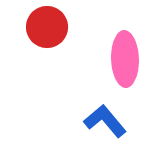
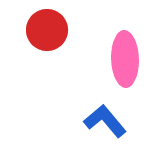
red circle: moved 3 px down
